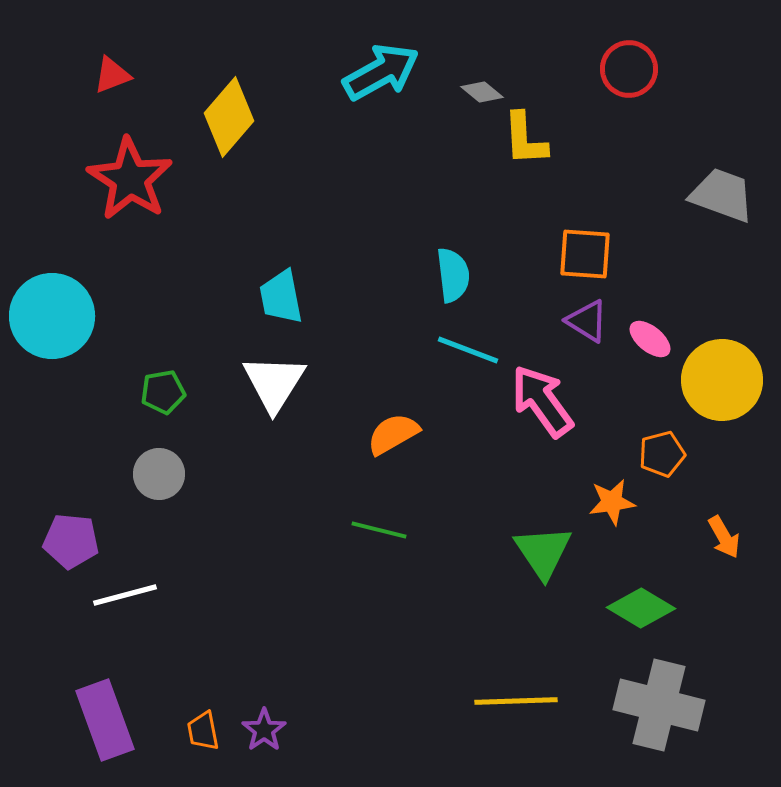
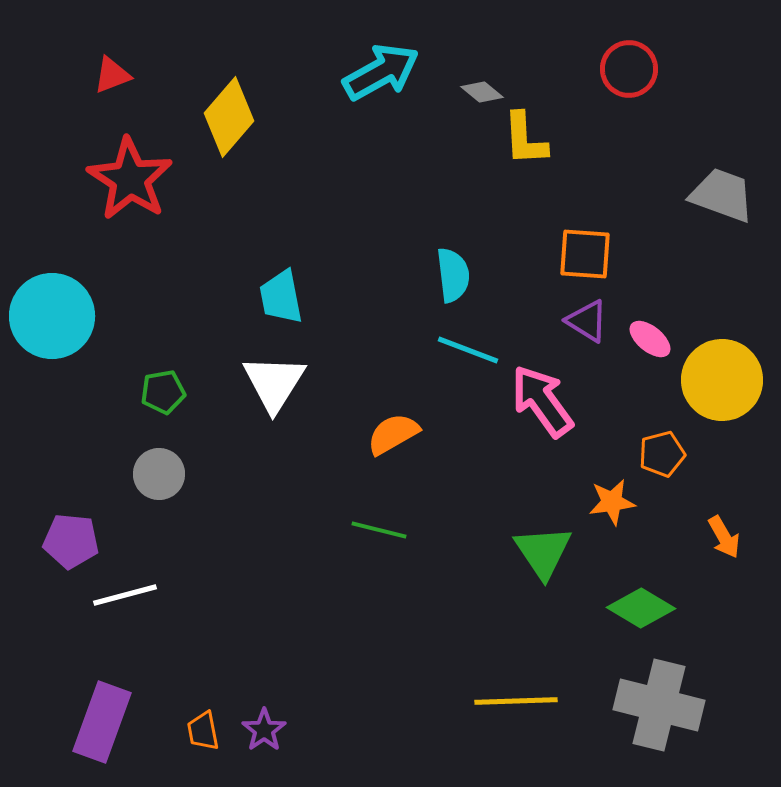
purple rectangle: moved 3 px left, 2 px down; rotated 40 degrees clockwise
